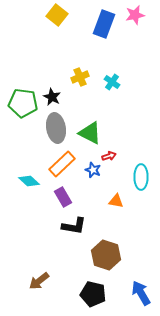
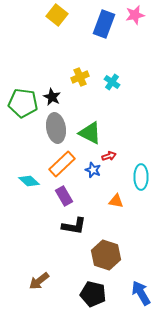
purple rectangle: moved 1 px right, 1 px up
